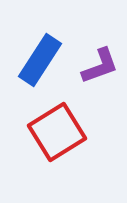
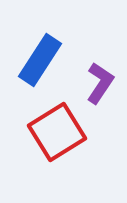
purple L-shape: moved 17 px down; rotated 36 degrees counterclockwise
